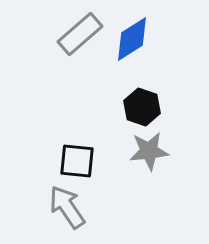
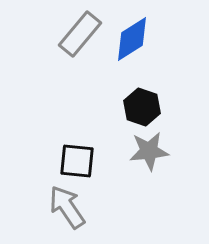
gray rectangle: rotated 9 degrees counterclockwise
